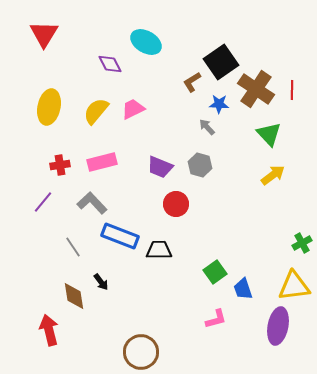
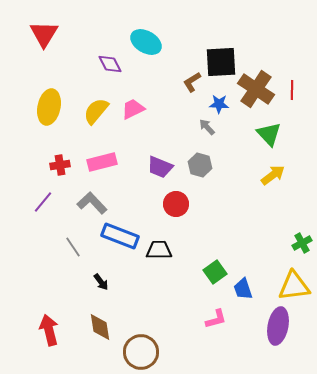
black square: rotated 32 degrees clockwise
brown diamond: moved 26 px right, 31 px down
